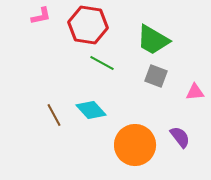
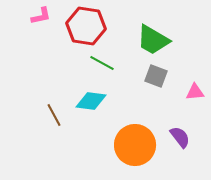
red hexagon: moved 2 px left, 1 px down
cyan diamond: moved 9 px up; rotated 40 degrees counterclockwise
